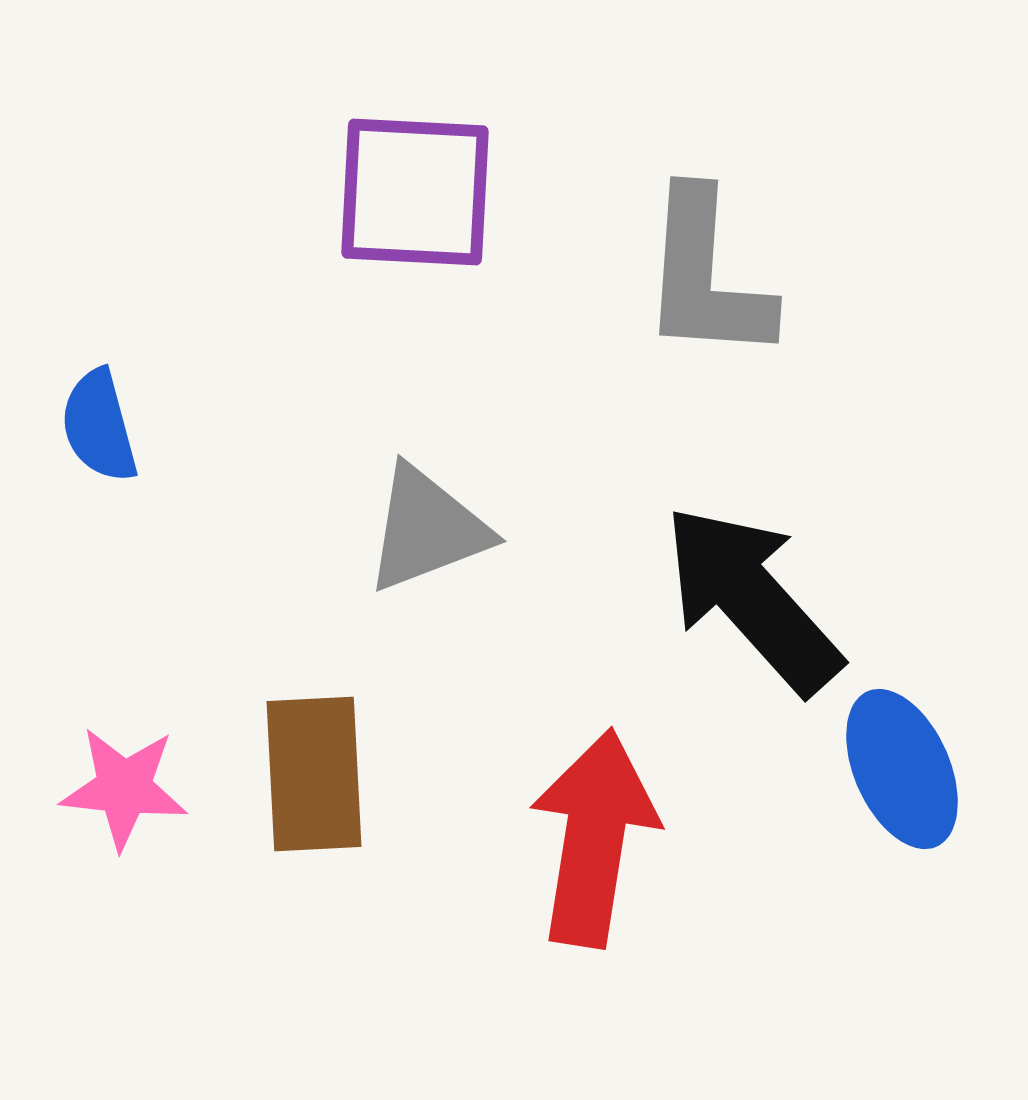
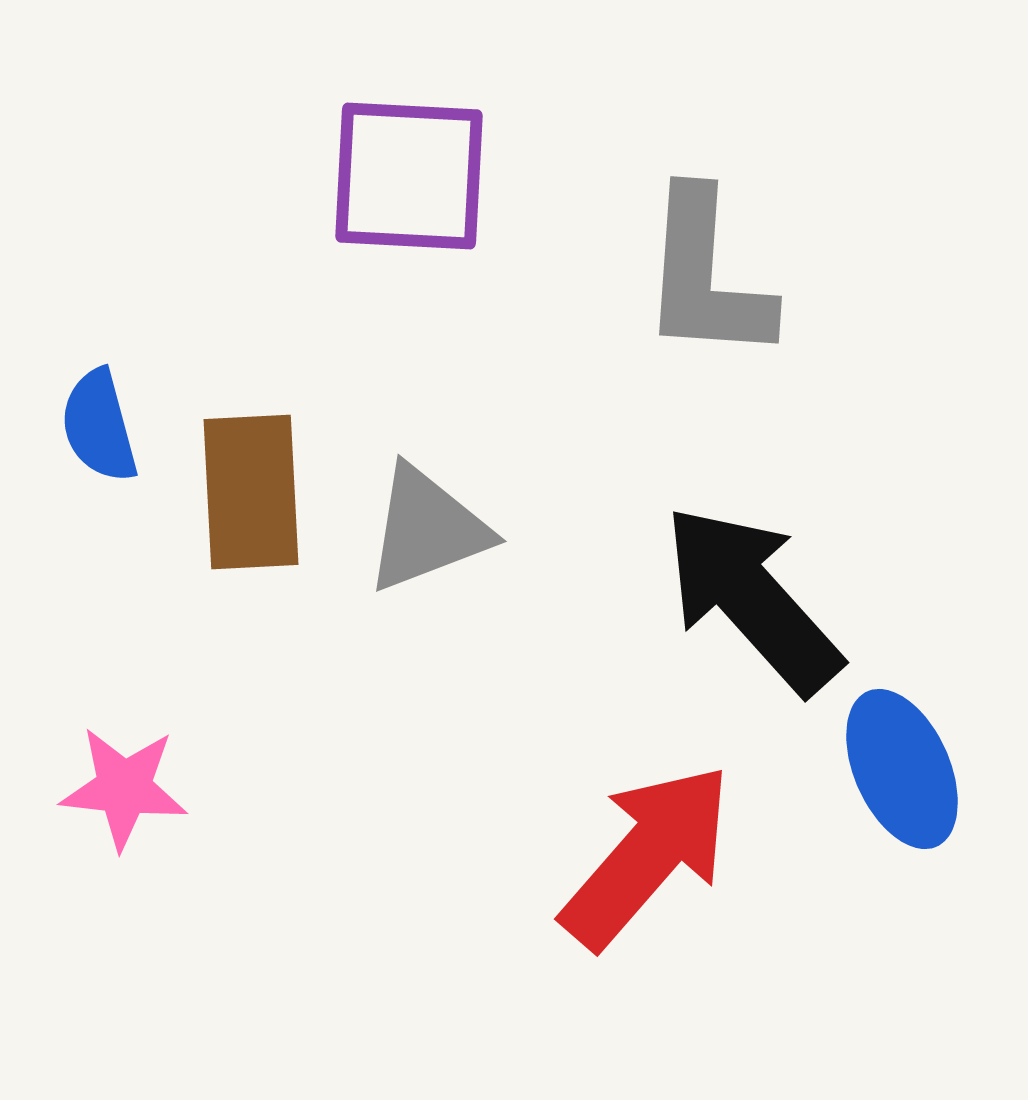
purple square: moved 6 px left, 16 px up
brown rectangle: moved 63 px left, 282 px up
red arrow: moved 53 px right, 18 px down; rotated 32 degrees clockwise
